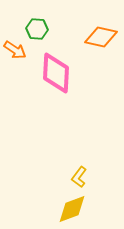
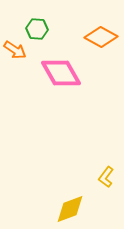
orange diamond: rotated 16 degrees clockwise
pink diamond: moved 5 px right; rotated 33 degrees counterclockwise
yellow L-shape: moved 27 px right
yellow diamond: moved 2 px left
